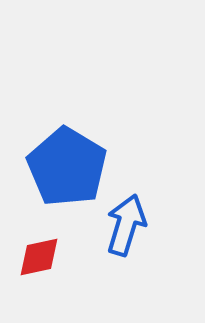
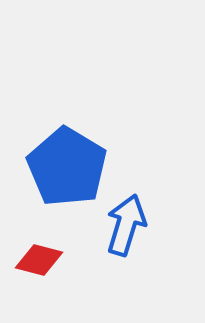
red diamond: moved 3 px down; rotated 27 degrees clockwise
